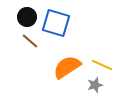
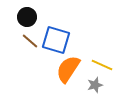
blue square: moved 17 px down
orange semicircle: moved 1 px right, 2 px down; rotated 24 degrees counterclockwise
